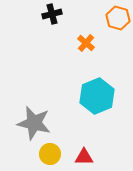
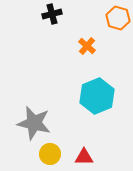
orange cross: moved 1 px right, 3 px down
